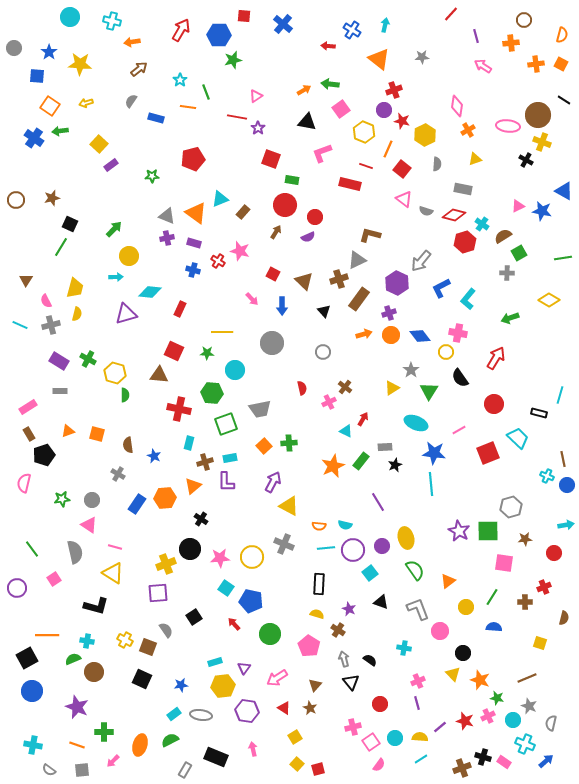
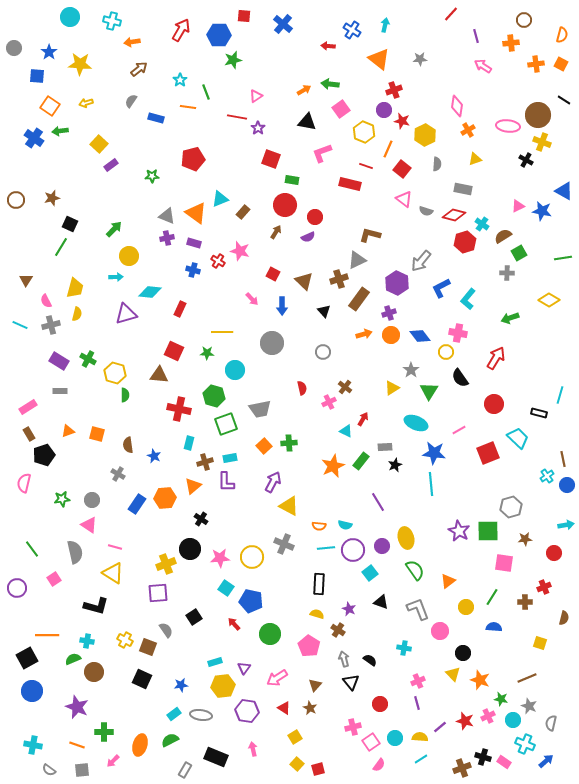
gray star at (422, 57): moved 2 px left, 2 px down
green hexagon at (212, 393): moved 2 px right, 3 px down; rotated 10 degrees clockwise
cyan cross at (547, 476): rotated 32 degrees clockwise
green star at (497, 698): moved 4 px right, 1 px down
